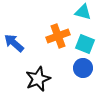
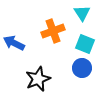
cyan triangle: moved 1 px left, 1 px down; rotated 42 degrees clockwise
orange cross: moved 5 px left, 5 px up
blue arrow: rotated 15 degrees counterclockwise
blue circle: moved 1 px left
